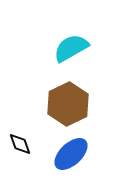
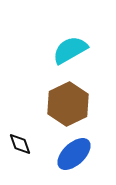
cyan semicircle: moved 1 px left, 2 px down
blue ellipse: moved 3 px right
